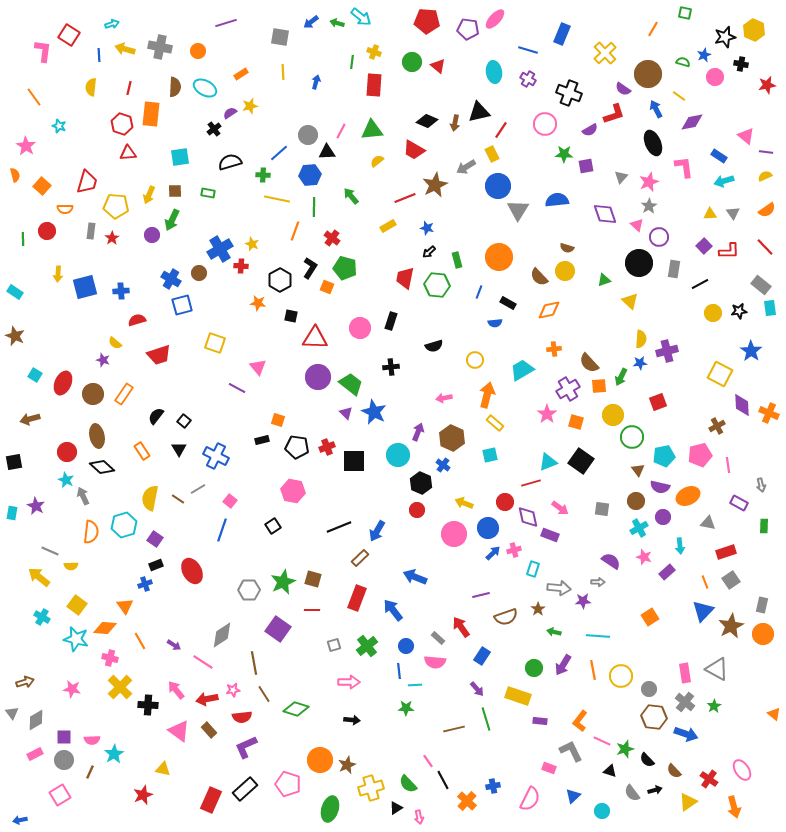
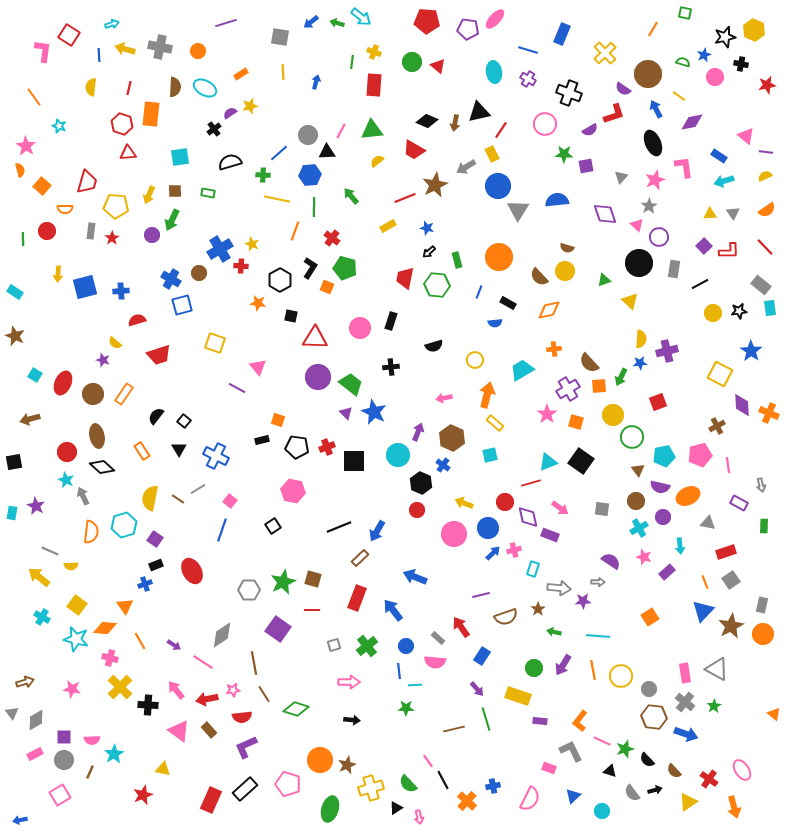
orange semicircle at (15, 175): moved 5 px right, 5 px up
pink star at (649, 182): moved 6 px right, 2 px up
